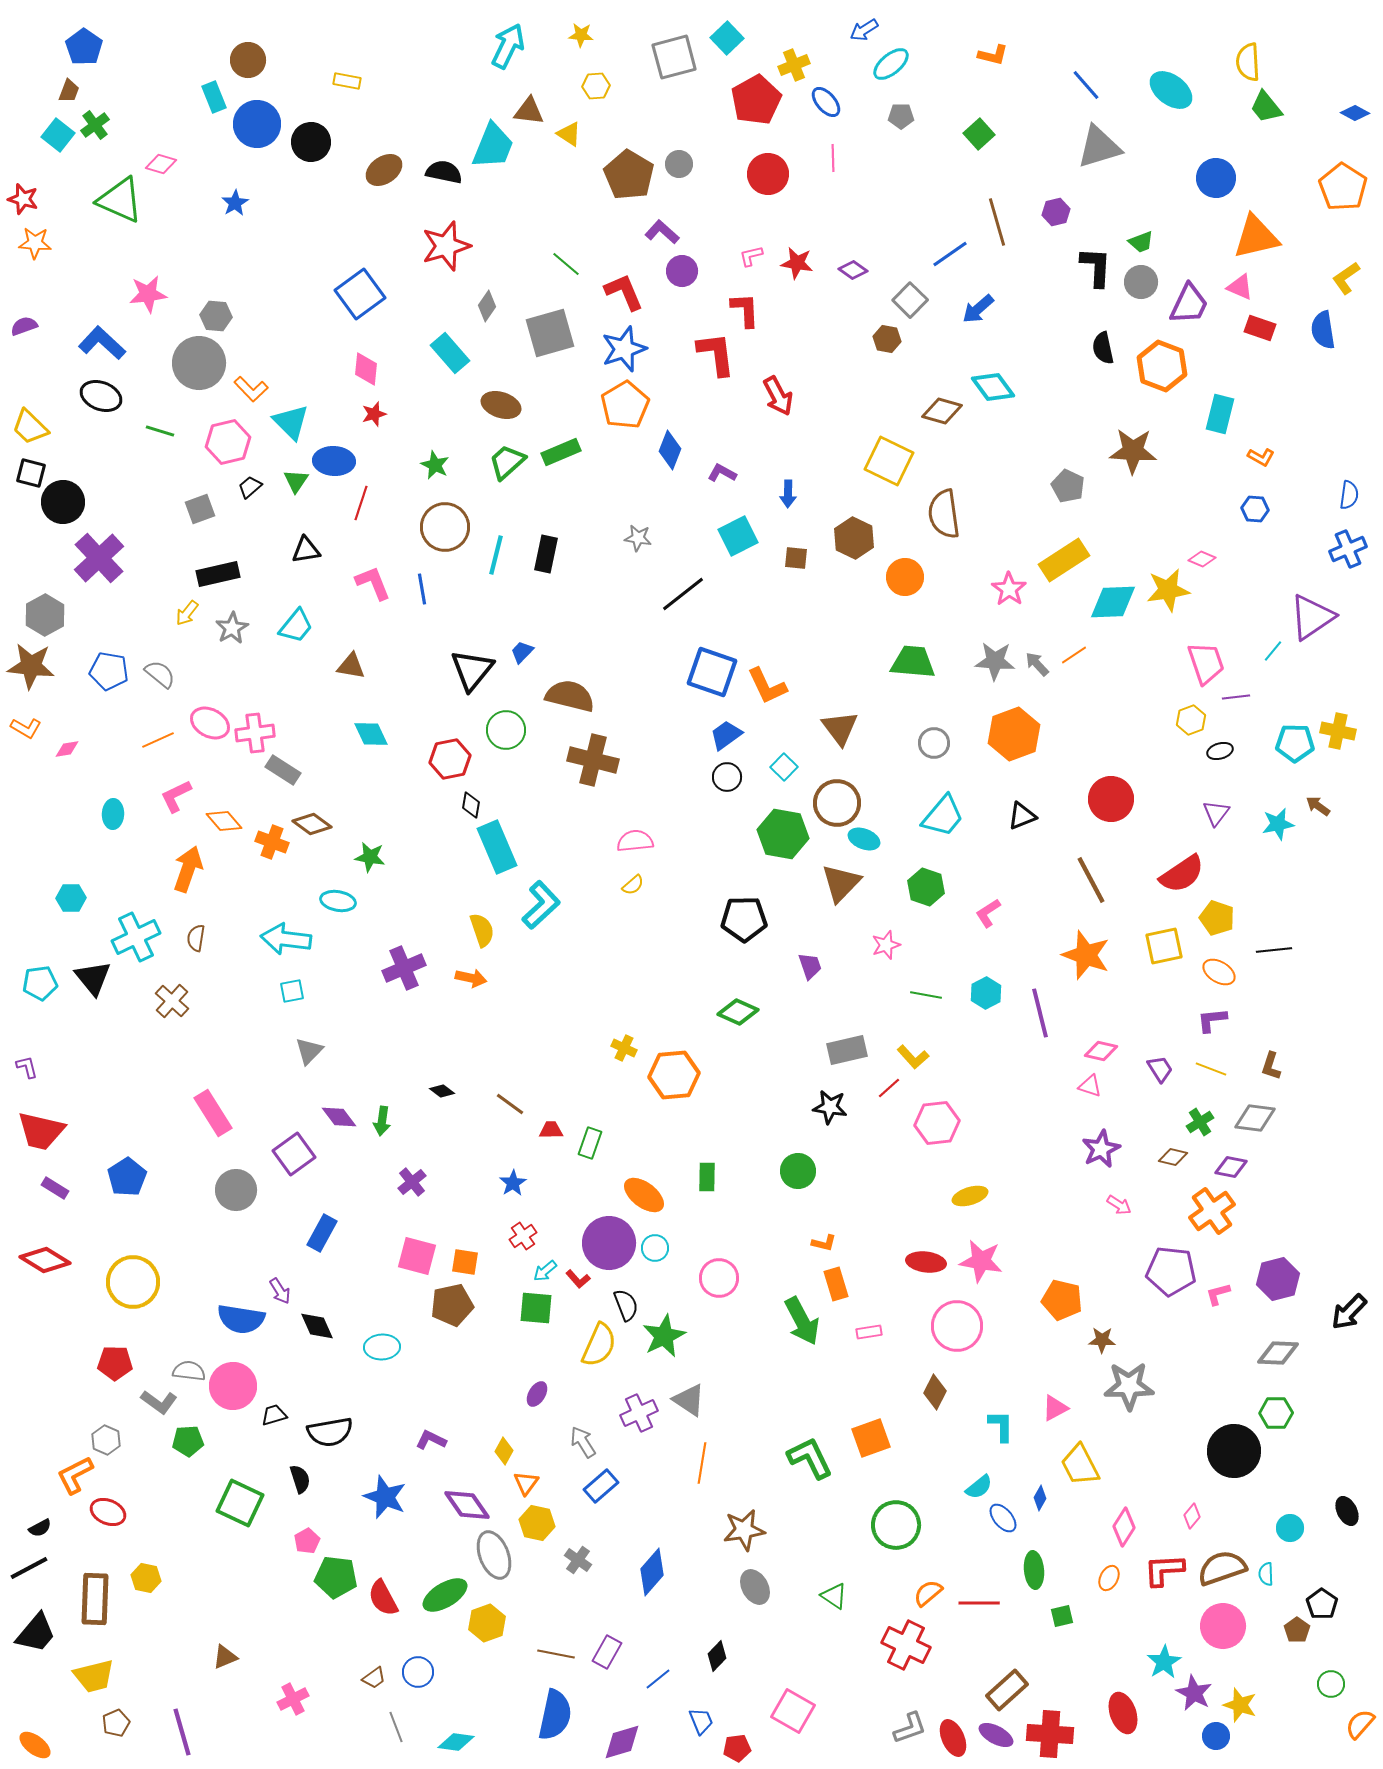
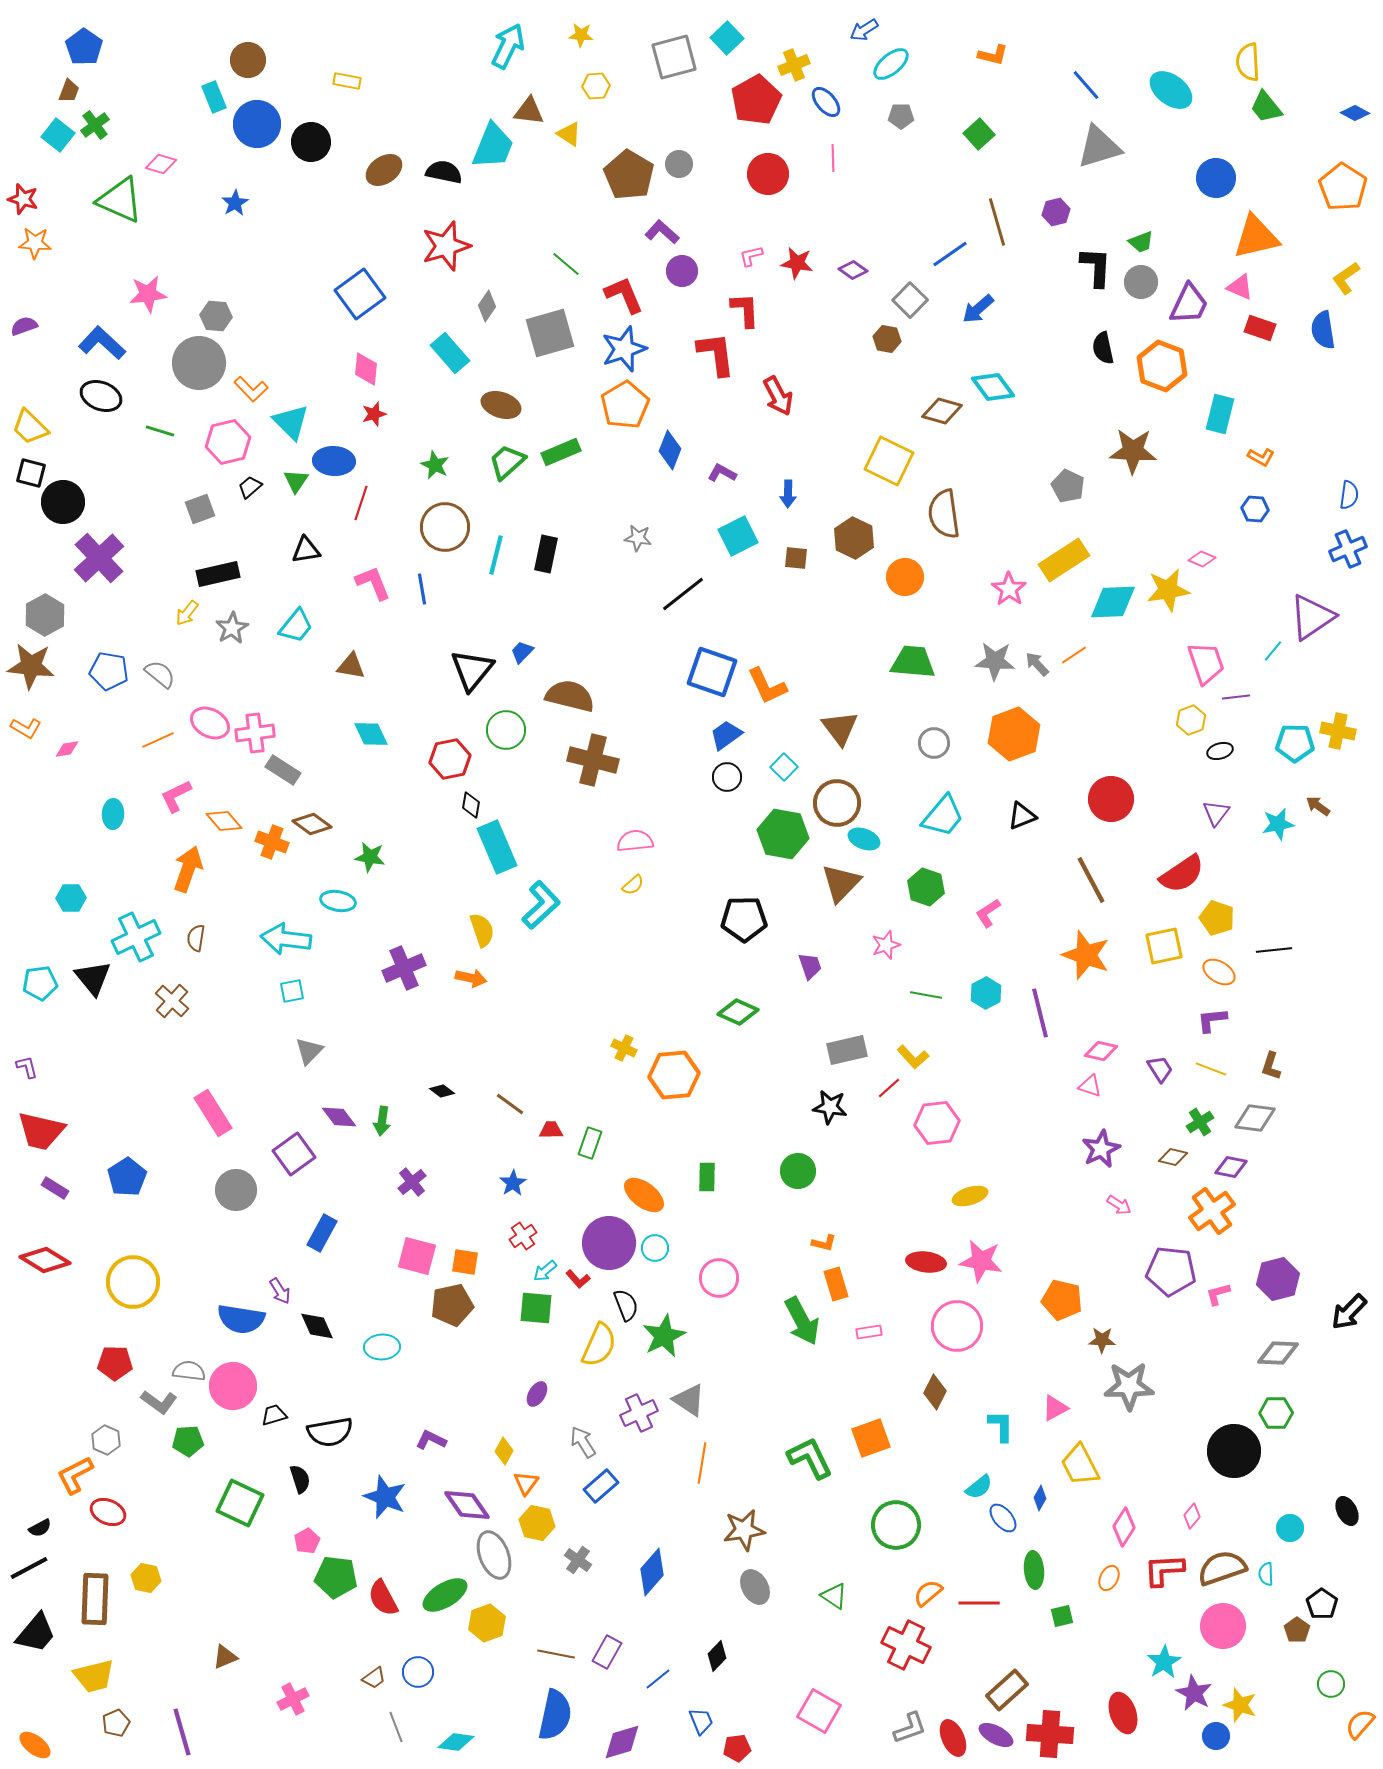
red L-shape at (624, 292): moved 3 px down
pink square at (793, 1711): moved 26 px right
